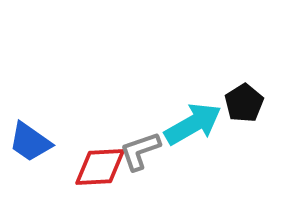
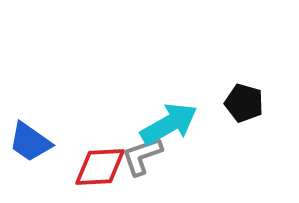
black pentagon: rotated 24 degrees counterclockwise
cyan arrow: moved 24 px left
gray L-shape: moved 2 px right, 5 px down
